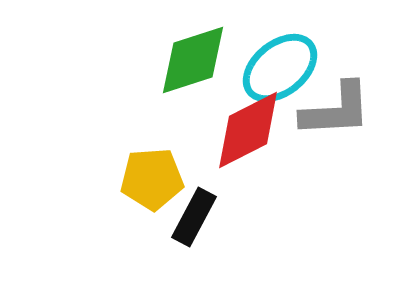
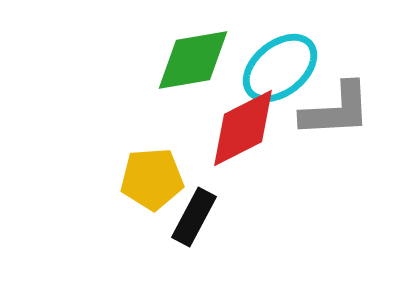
green diamond: rotated 8 degrees clockwise
red diamond: moved 5 px left, 2 px up
